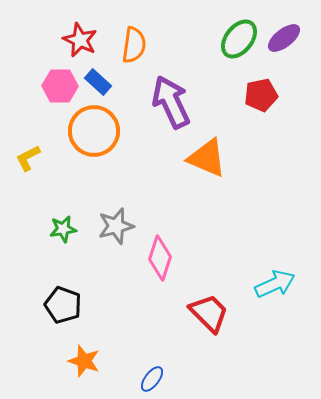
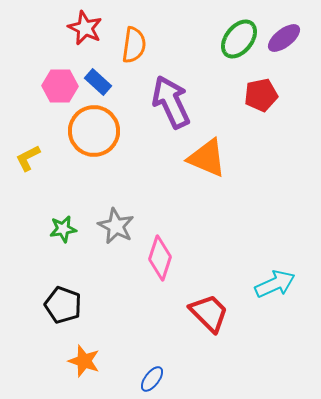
red star: moved 5 px right, 12 px up
gray star: rotated 30 degrees counterclockwise
